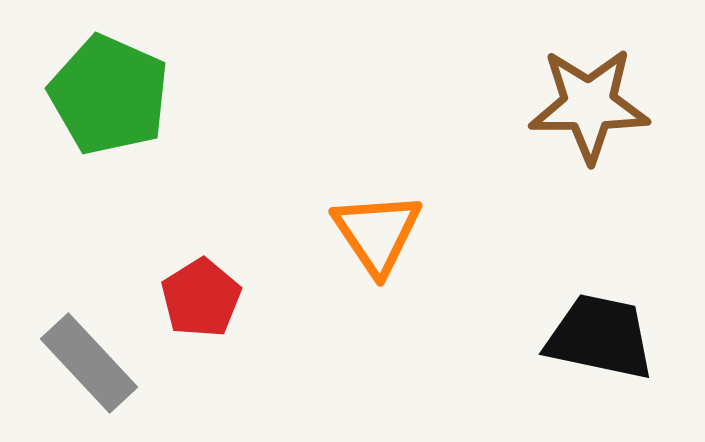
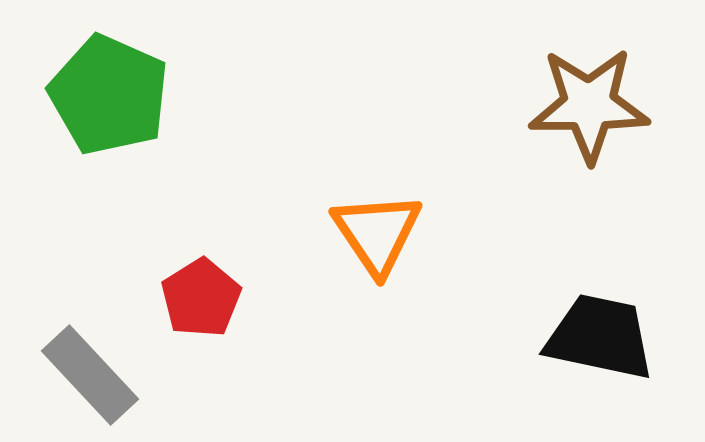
gray rectangle: moved 1 px right, 12 px down
